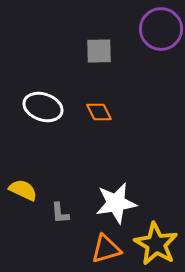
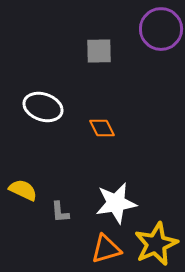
orange diamond: moved 3 px right, 16 px down
gray L-shape: moved 1 px up
yellow star: rotated 18 degrees clockwise
